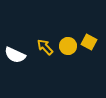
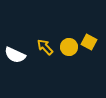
yellow circle: moved 1 px right, 1 px down
